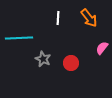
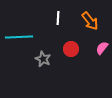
orange arrow: moved 1 px right, 3 px down
cyan line: moved 1 px up
red circle: moved 14 px up
